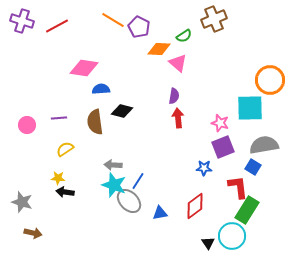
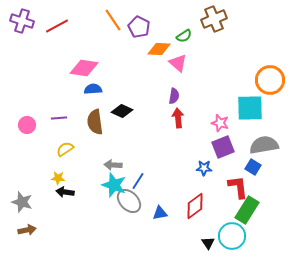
orange line: rotated 25 degrees clockwise
blue semicircle: moved 8 px left
black diamond: rotated 10 degrees clockwise
brown arrow: moved 6 px left, 3 px up; rotated 24 degrees counterclockwise
